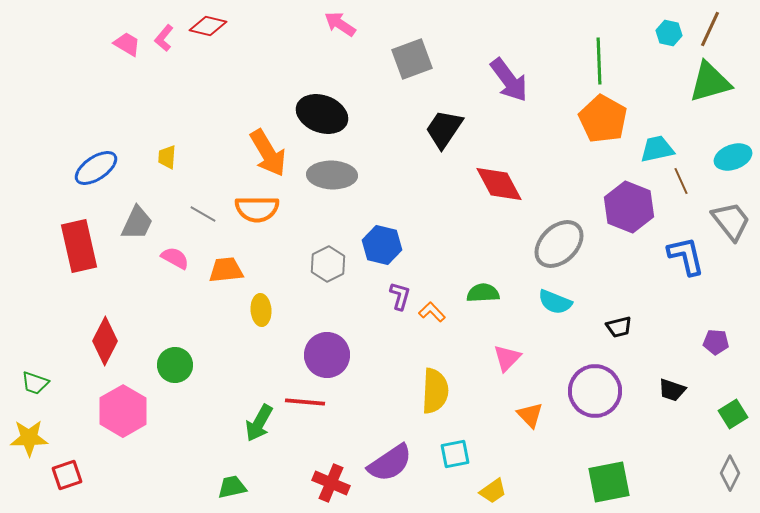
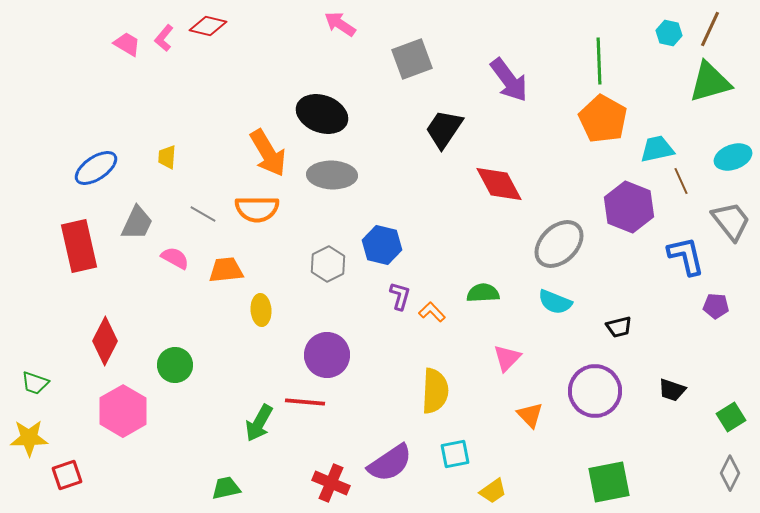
purple pentagon at (716, 342): moved 36 px up
green square at (733, 414): moved 2 px left, 3 px down
green trapezoid at (232, 487): moved 6 px left, 1 px down
